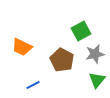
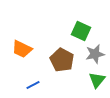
green square: rotated 36 degrees counterclockwise
orange trapezoid: moved 2 px down
